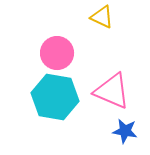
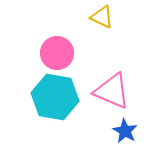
blue star: rotated 20 degrees clockwise
